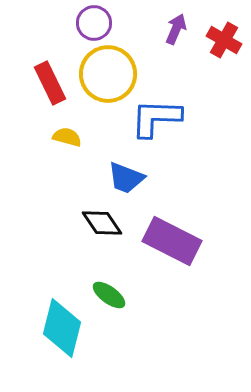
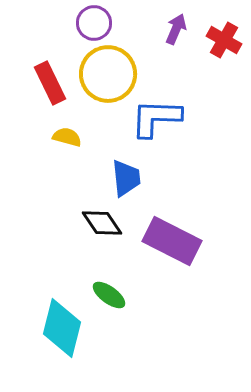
blue trapezoid: rotated 117 degrees counterclockwise
